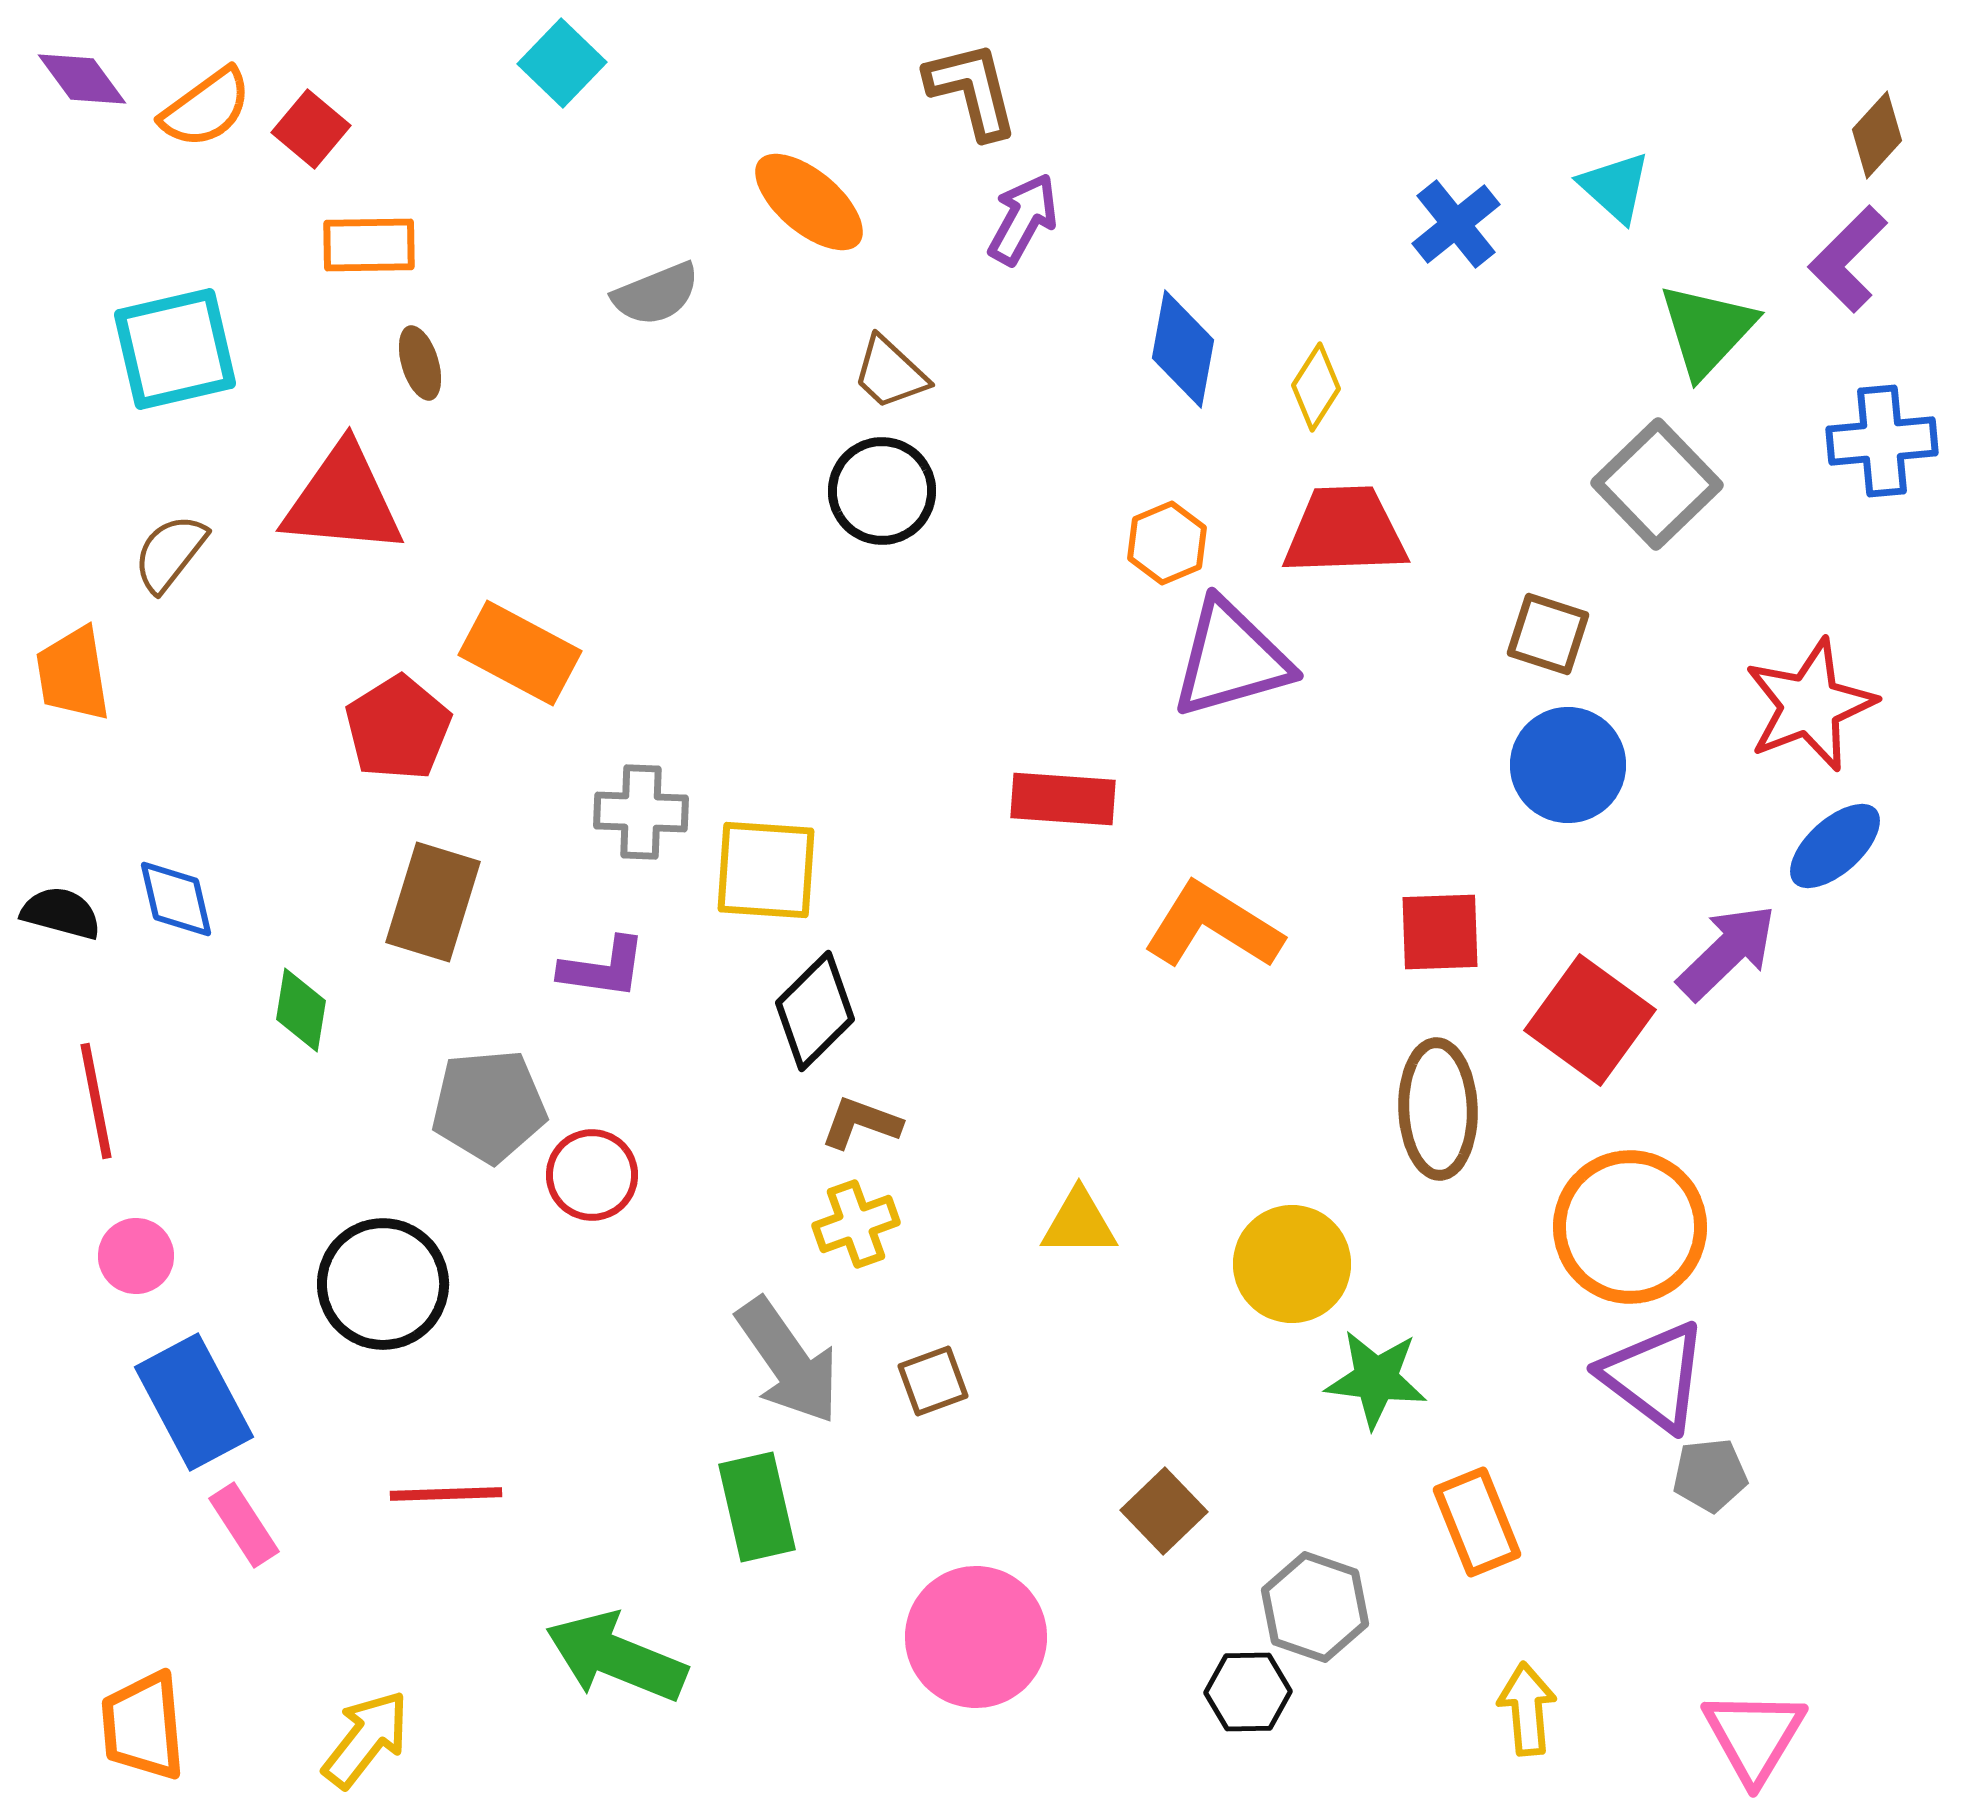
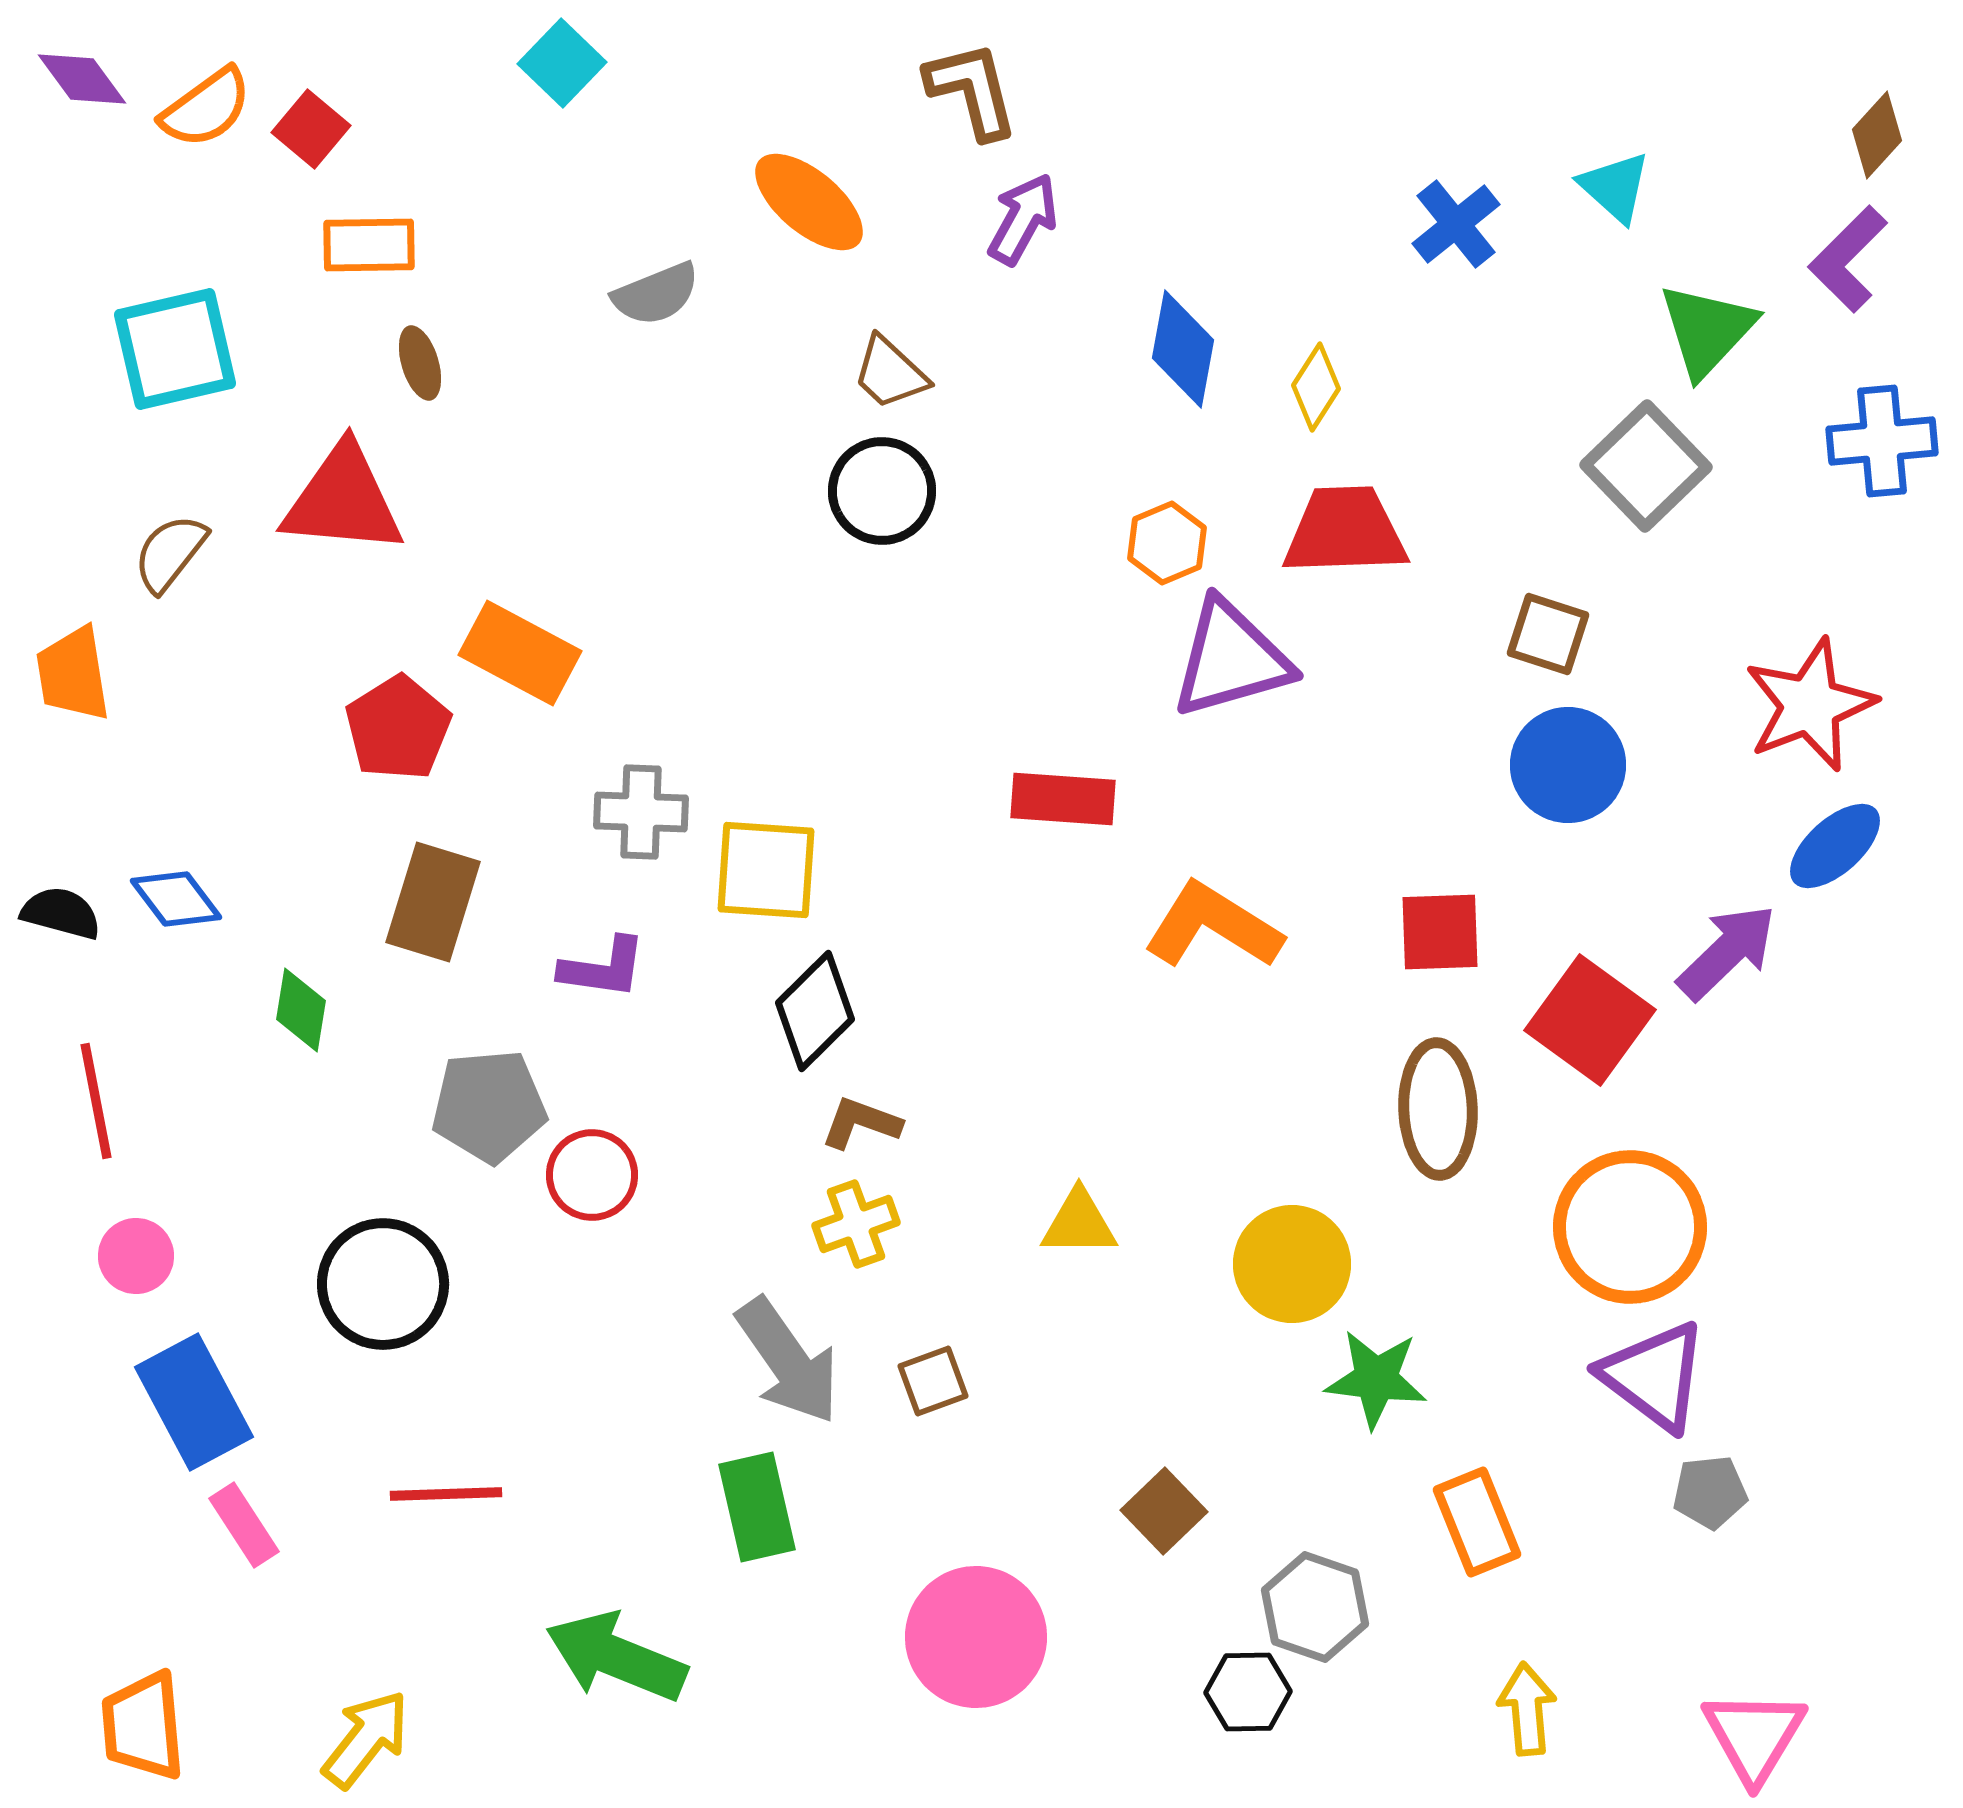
gray square at (1657, 484): moved 11 px left, 18 px up
blue diamond at (176, 899): rotated 24 degrees counterclockwise
gray pentagon at (1710, 1475): moved 17 px down
